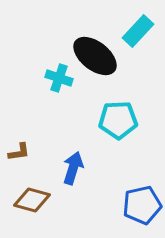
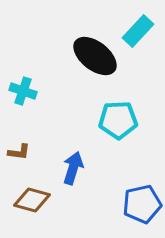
cyan cross: moved 36 px left, 13 px down
brown L-shape: rotated 15 degrees clockwise
blue pentagon: moved 1 px up
